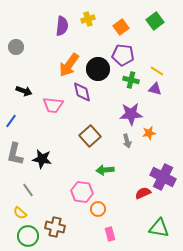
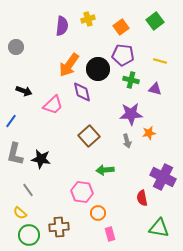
yellow line: moved 3 px right, 10 px up; rotated 16 degrees counterclockwise
pink trapezoid: rotated 50 degrees counterclockwise
brown square: moved 1 px left
black star: moved 1 px left
red semicircle: moved 1 px left, 5 px down; rotated 77 degrees counterclockwise
orange circle: moved 4 px down
brown cross: moved 4 px right; rotated 18 degrees counterclockwise
green circle: moved 1 px right, 1 px up
